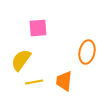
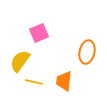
pink square: moved 1 px right, 5 px down; rotated 18 degrees counterclockwise
yellow semicircle: moved 1 px left, 1 px down
yellow line: rotated 24 degrees clockwise
